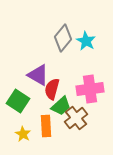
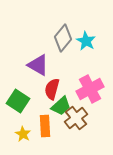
purple triangle: moved 10 px up
pink cross: rotated 20 degrees counterclockwise
orange rectangle: moved 1 px left
